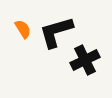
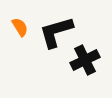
orange semicircle: moved 3 px left, 2 px up
